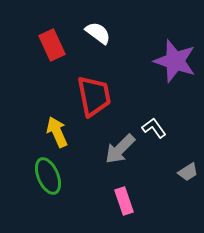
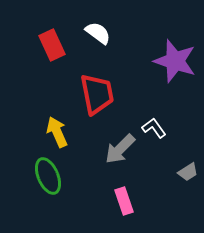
red trapezoid: moved 3 px right, 2 px up
